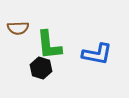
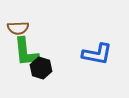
green L-shape: moved 23 px left, 7 px down
